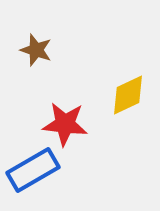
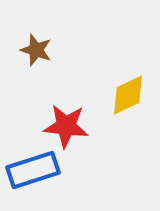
red star: moved 1 px right, 2 px down
blue rectangle: rotated 12 degrees clockwise
